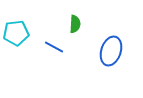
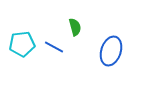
green semicircle: moved 3 px down; rotated 18 degrees counterclockwise
cyan pentagon: moved 6 px right, 11 px down
